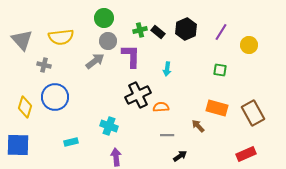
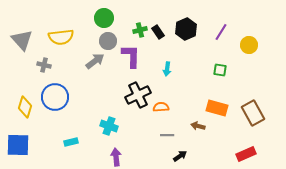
black rectangle: rotated 16 degrees clockwise
brown arrow: rotated 32 degrees counterclockwise
